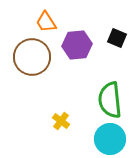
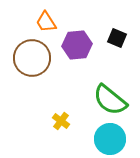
brown circle: moved 1 px down
green semicircle: rotated 45 degrees counterclockwise
